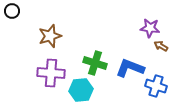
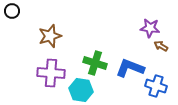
cyan hexagon: rotated 15 degrees clockwise
